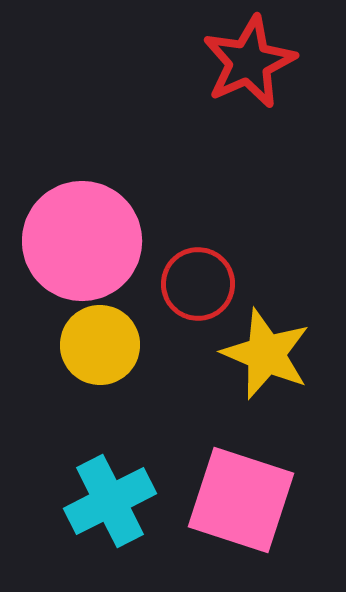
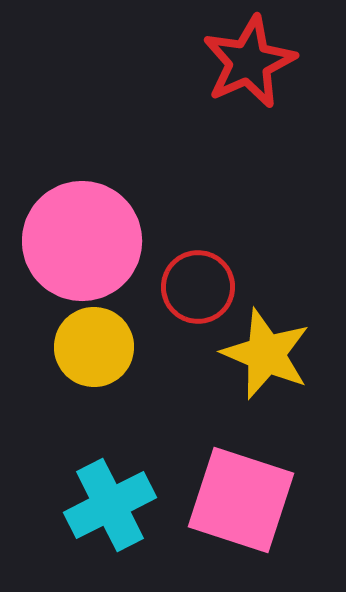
red circle: moved 3 px down
yellow circle: moved 6 px left, 2 px down
cyan cross: moved 4 px down
